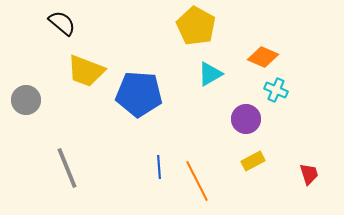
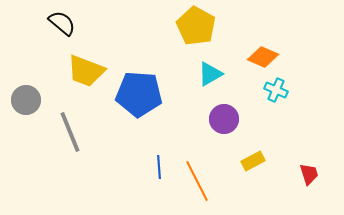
purple circle: moved 22 px left
gray line: moved 3 px right, 36 px up
